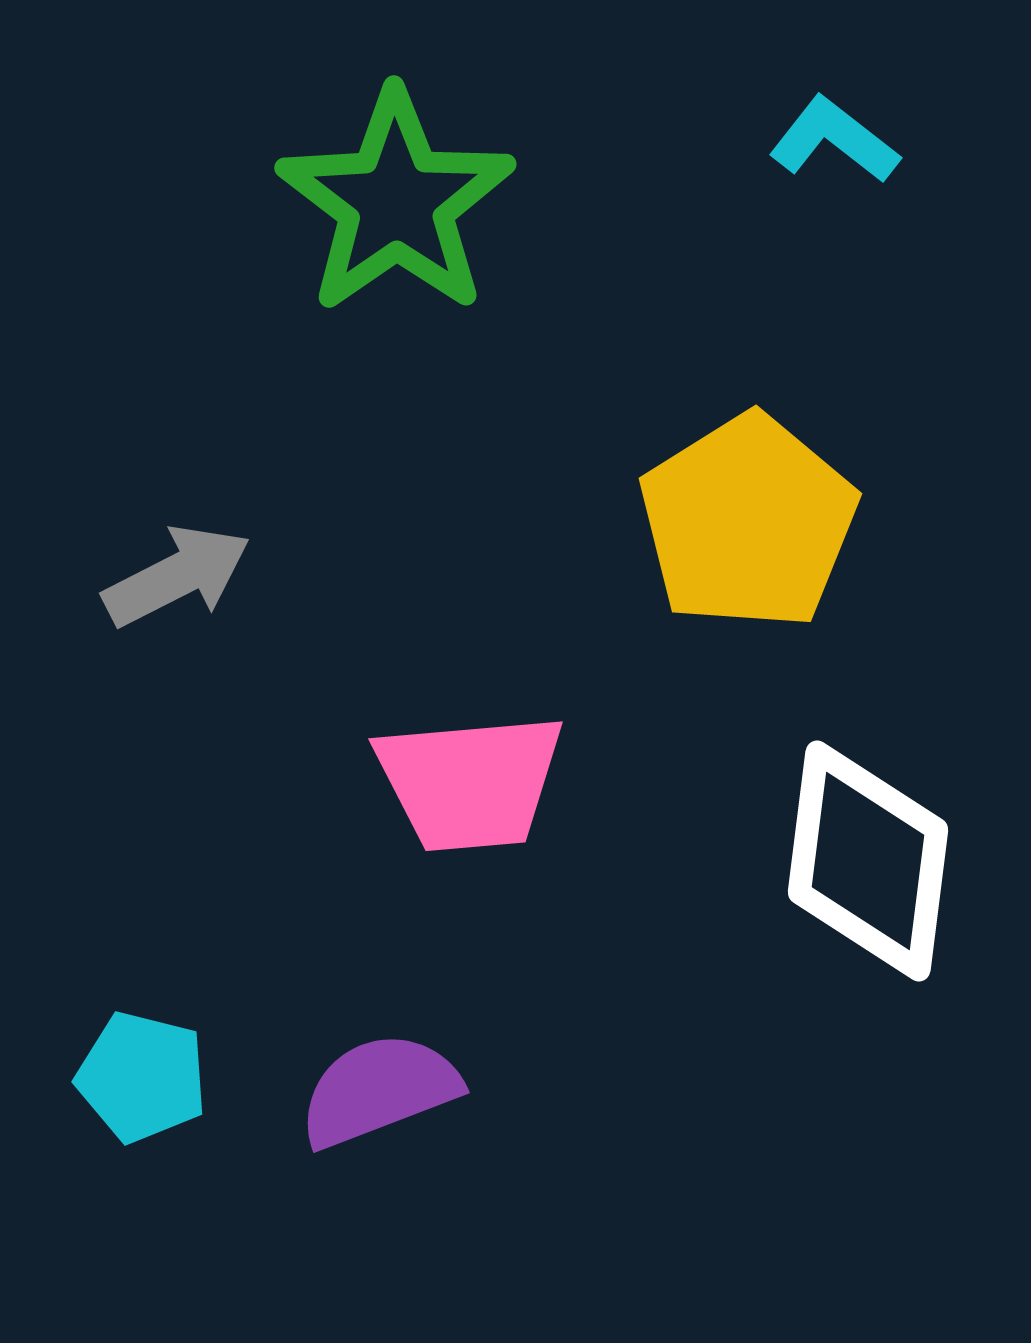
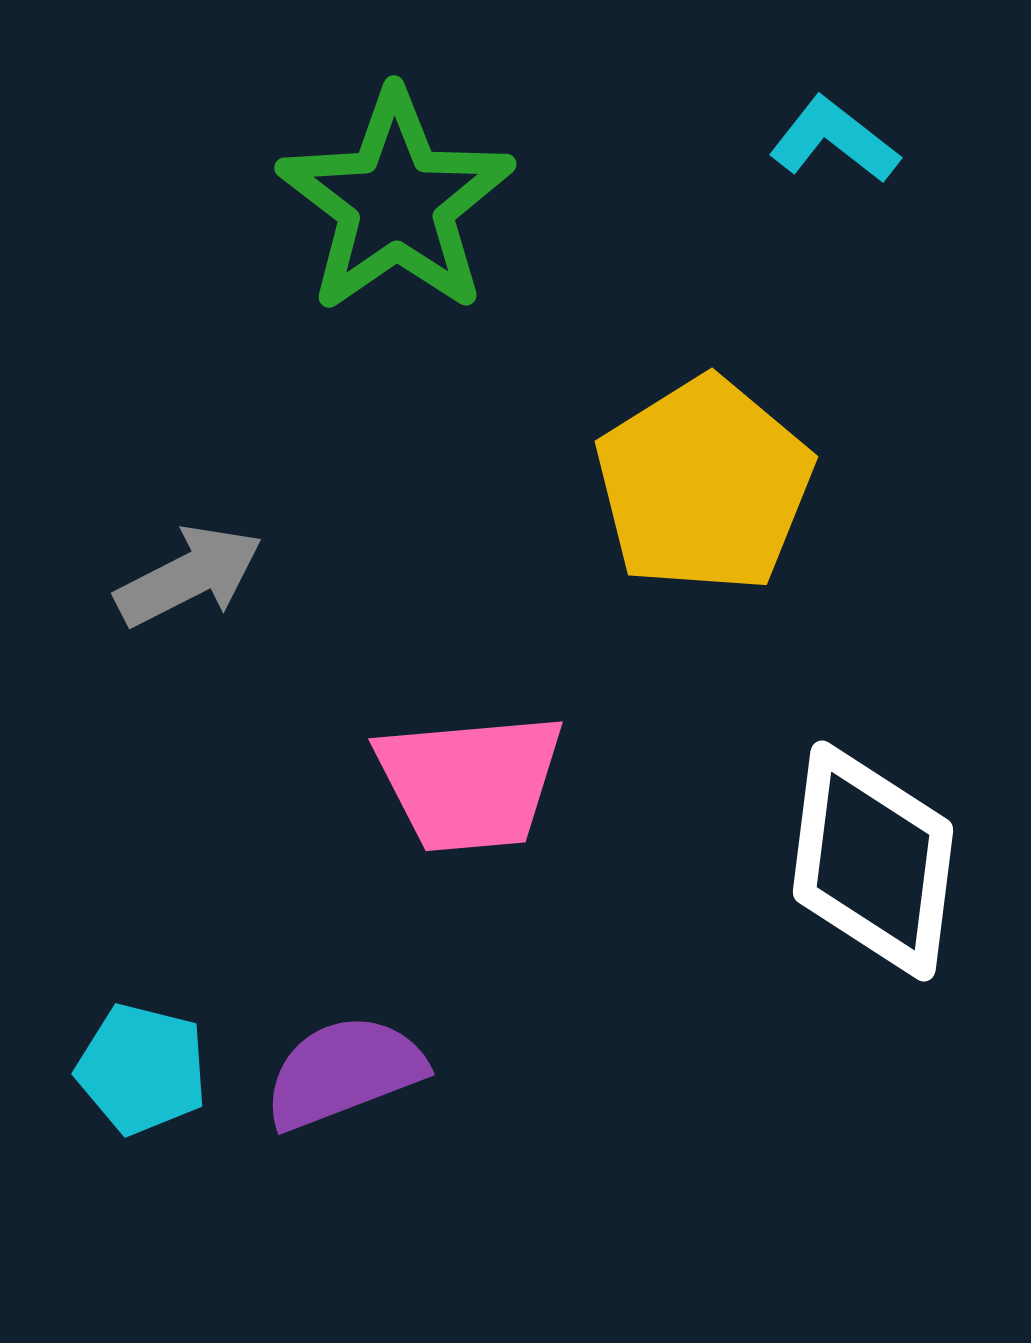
yellow pentagon: moved 44 px left, 37 px up
gray arrow: moved 12 px right
white diamond: moved 5 px right
cyan pentagon: moved 8 px up
purple semicircle: moved 35 px left, 18 px up
